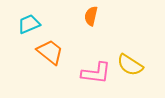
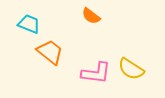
orange semicircle: rotated 66 degrees counterclockwise
cyan trapezoid: rotated 45 degrees clockwise
yellow semicircle: moved 1 px right, 4 px down
